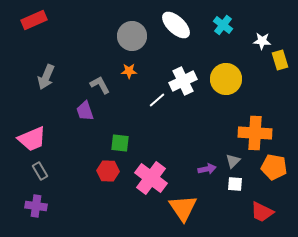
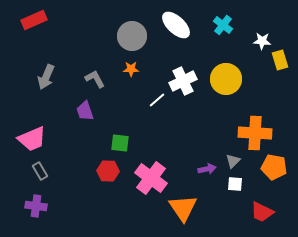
orange star: moved 2 px right, 2 px up
gray L-shape: moved 5 px left, 6 px up
